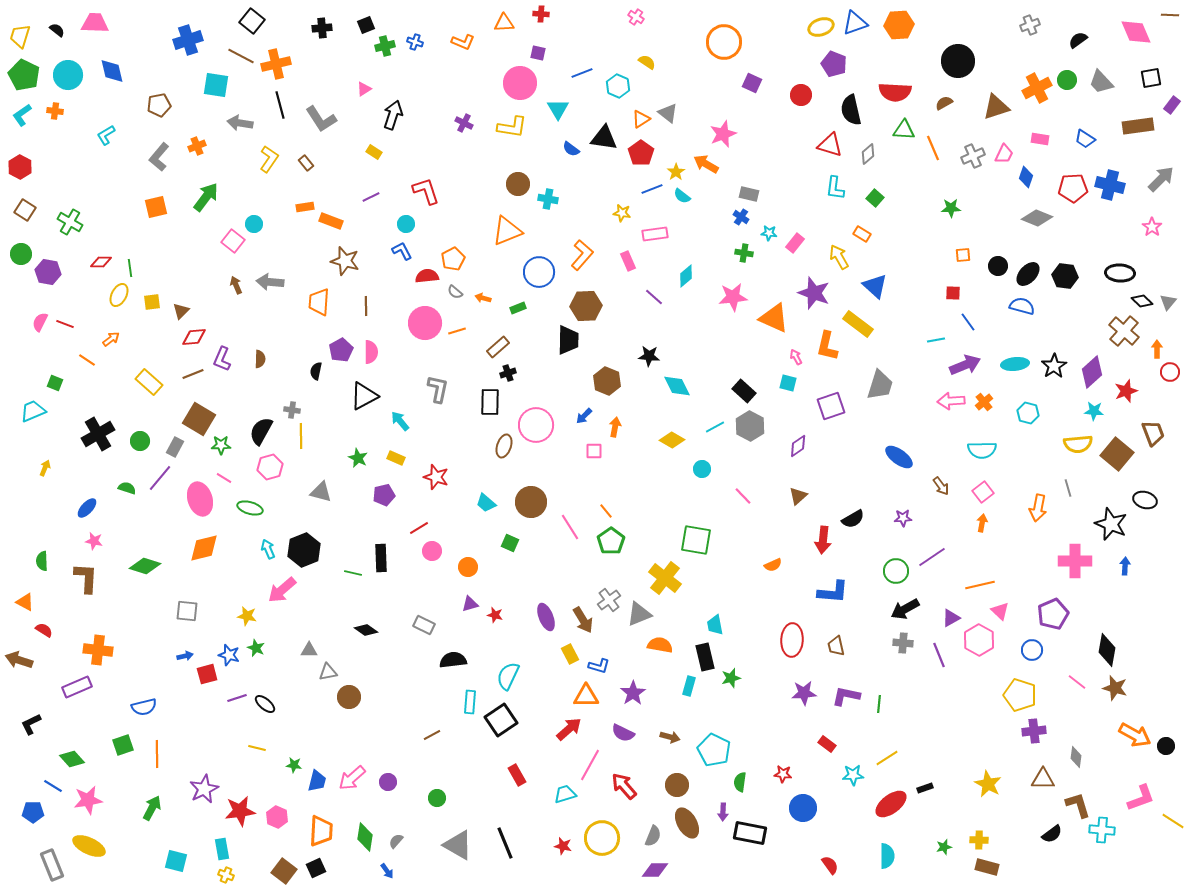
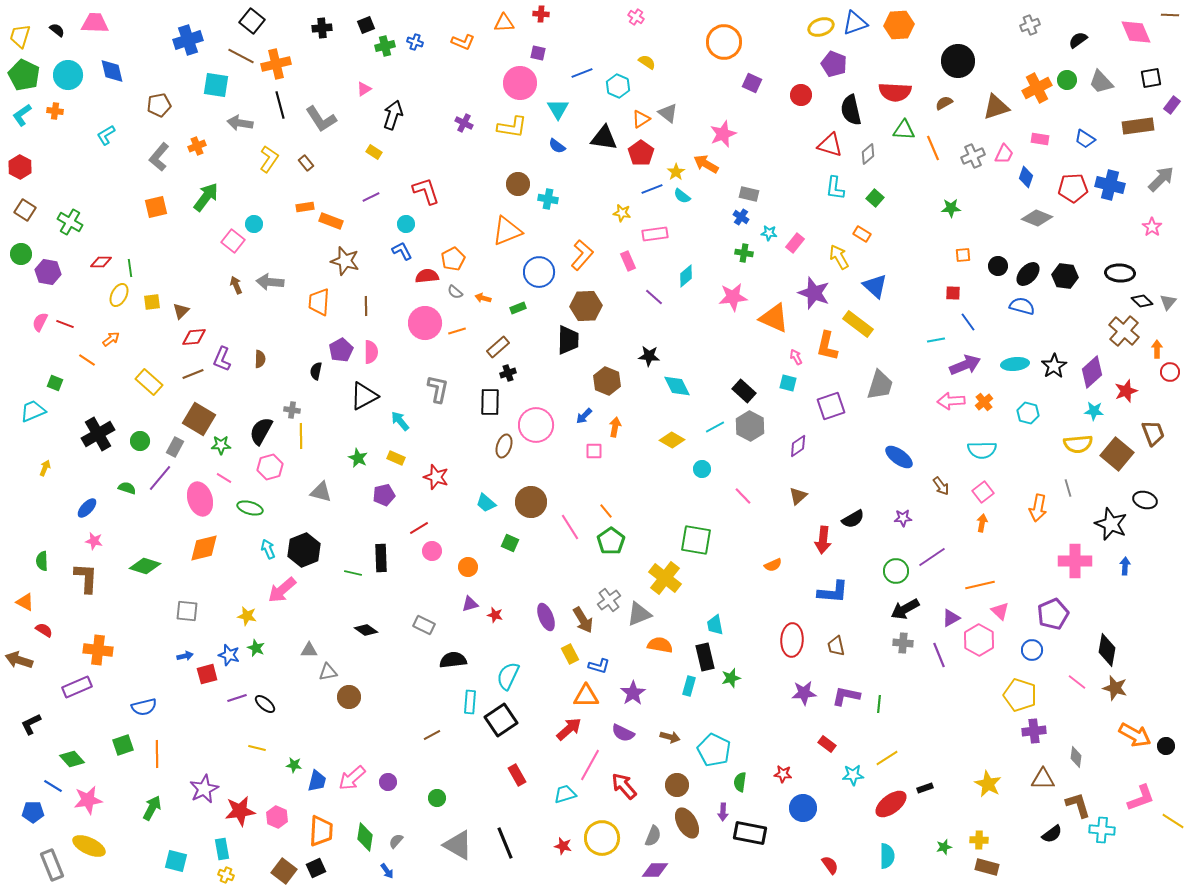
blue semicircle at (571, 149): moved 14 px left, 3 px up
